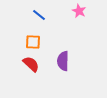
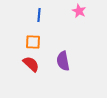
blue line: rotated 56 degrees clockwise
purple semicircle: rotated 12 degrees counterclockwise
